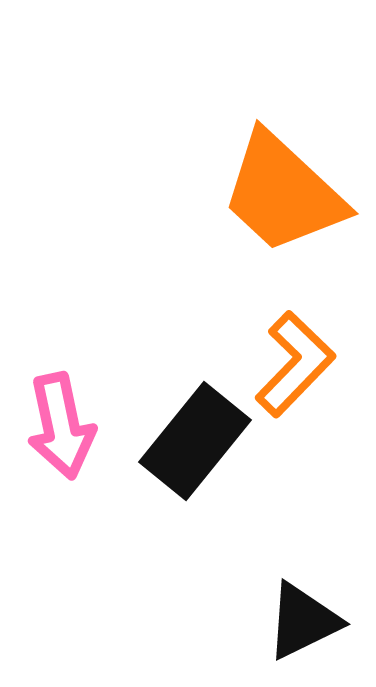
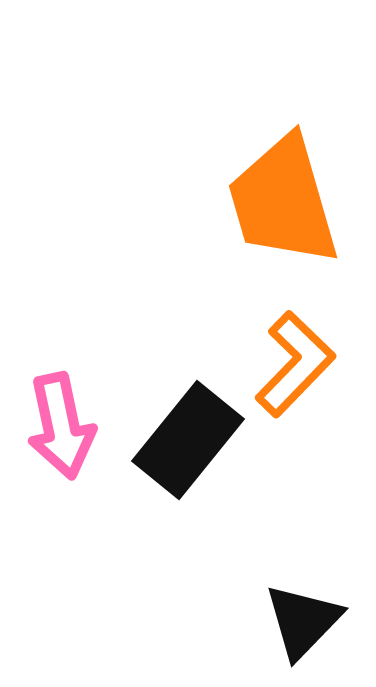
orange trapezoid: moved 8 px down; rotated 31 degrees clockwise
black rectangle: moved 7 px left, 1 px up
black triangle: rotated 20 degrees counterclockwise
